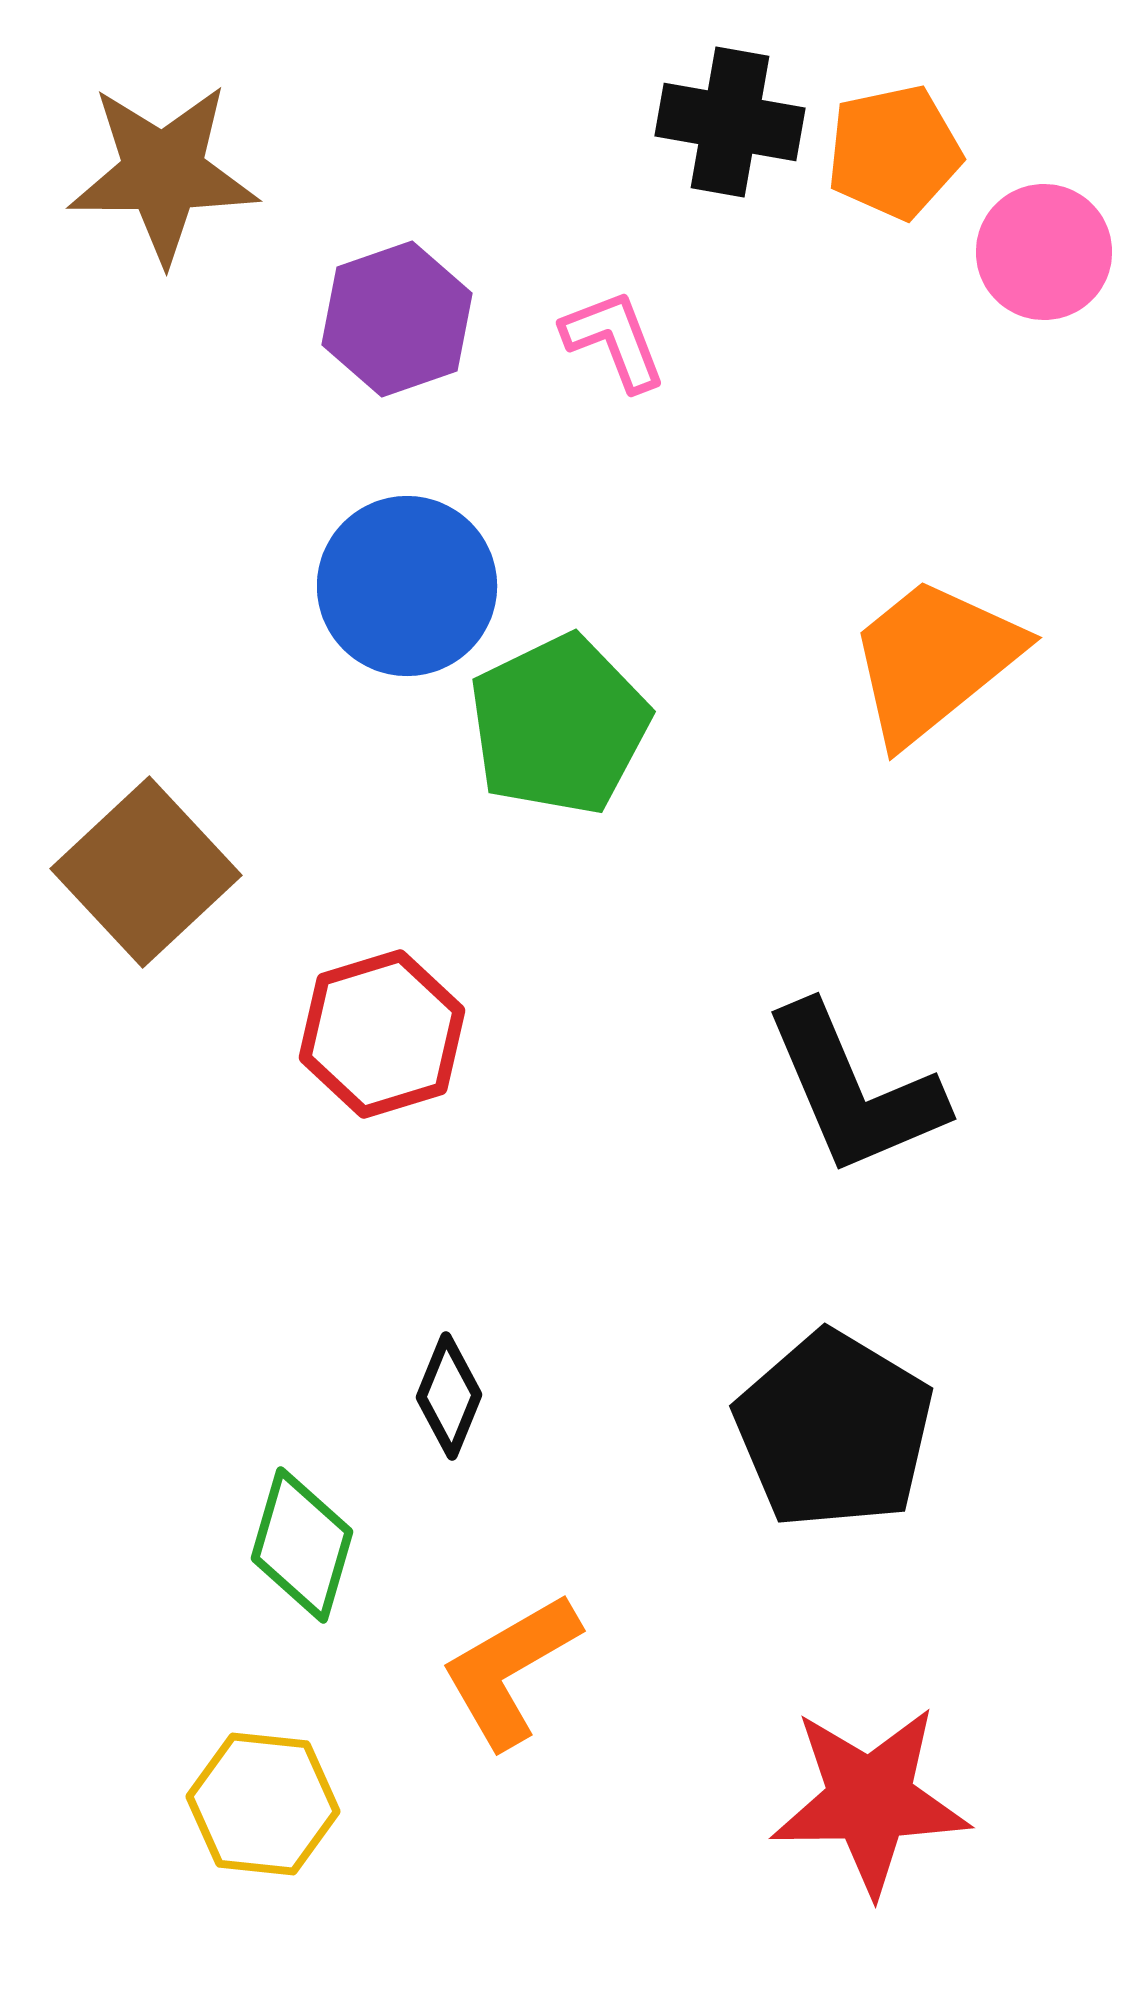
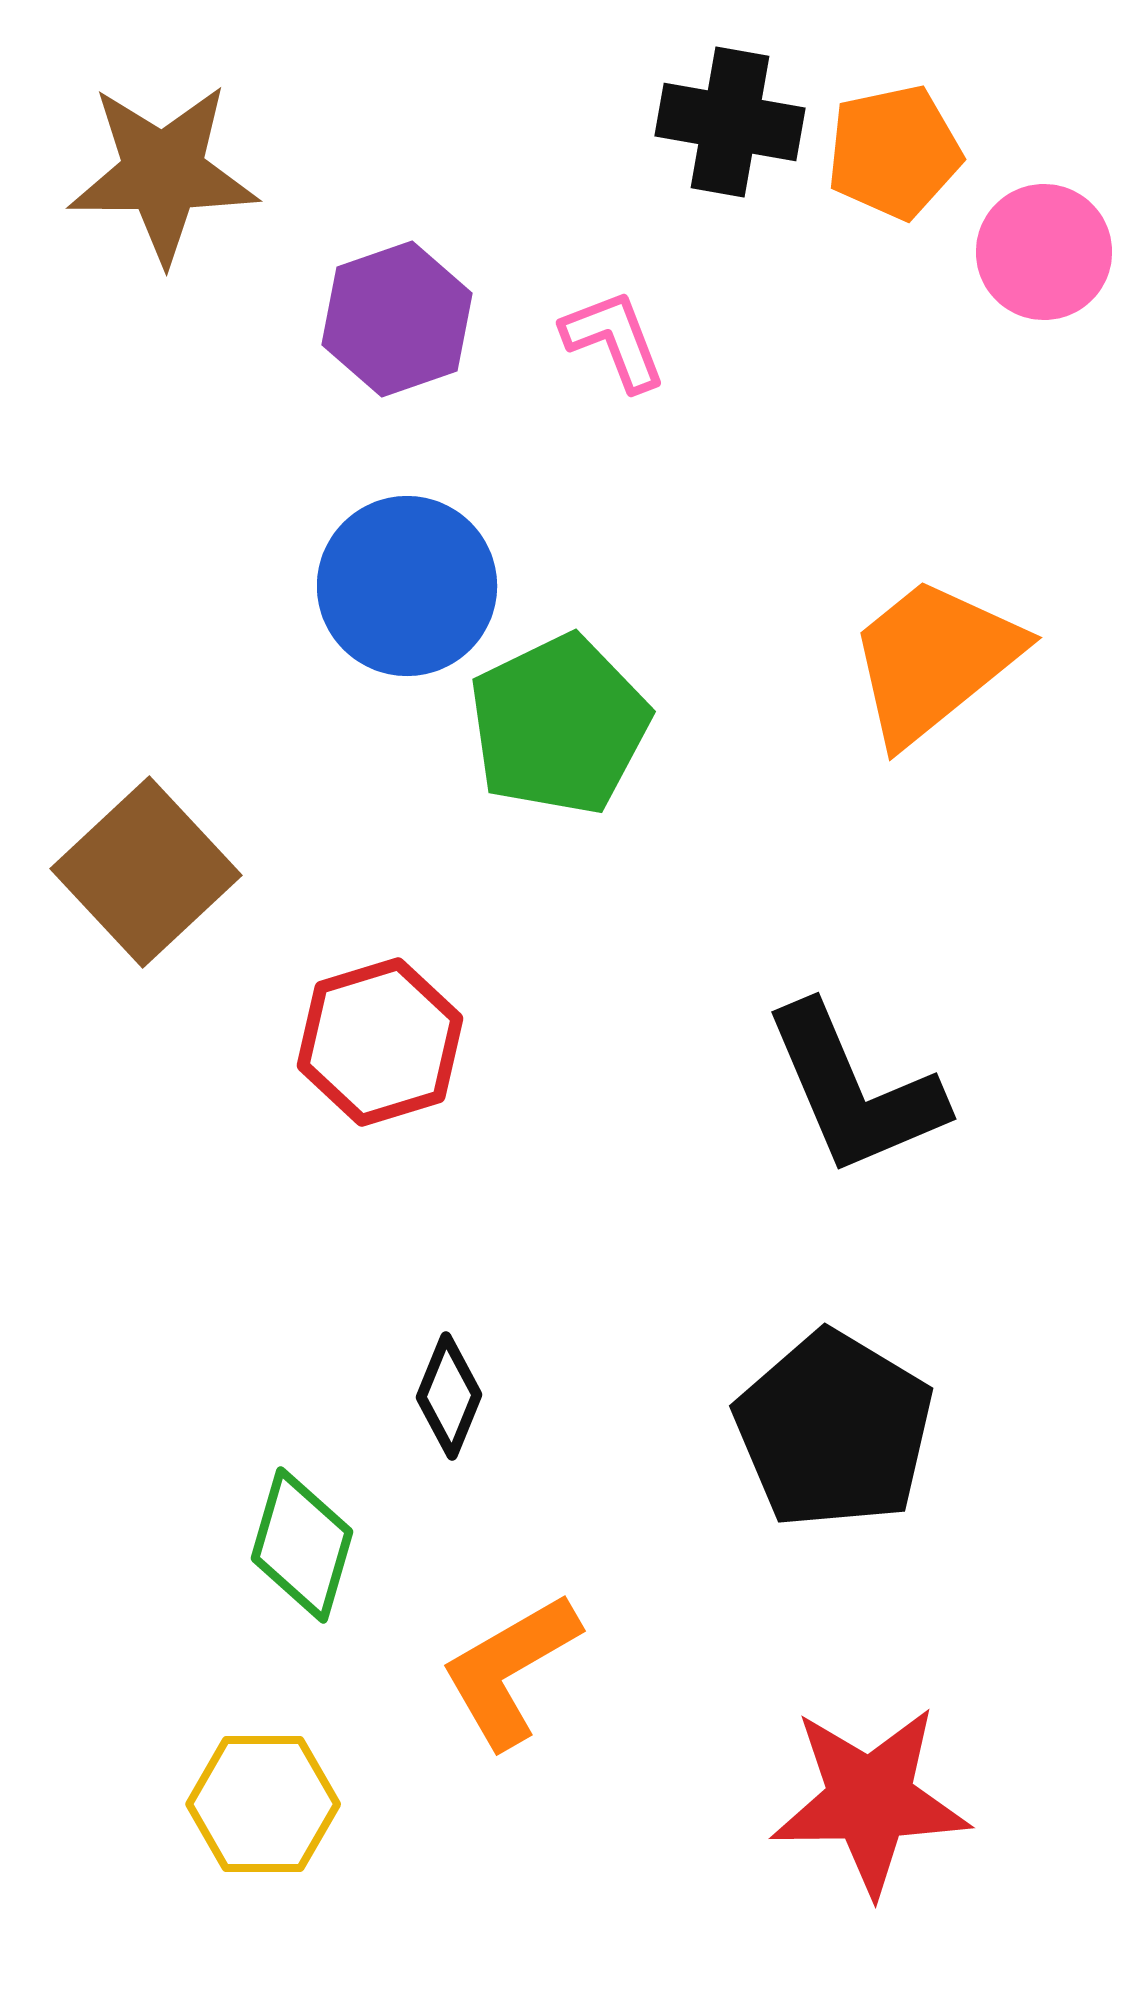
red hexagon: moved 2 px left, 8 px down
yellow hexagon: rotated 6 degrees counterclockwise
